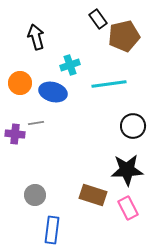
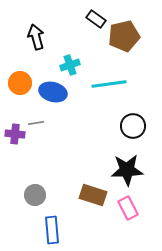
black rectangle: moved 2 px left; rotated 18 degrees counterclockwise
blue rectangle: rotated 12 degrees counterclockwise
